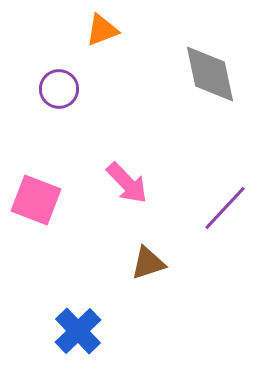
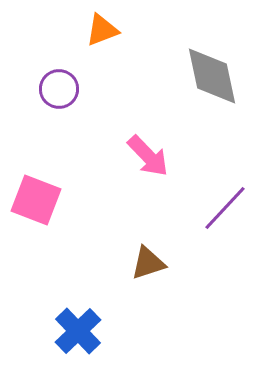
gray diamond: moved 2 px right, 2 px down
pink arrow: moved 21 px right, 27 px up
